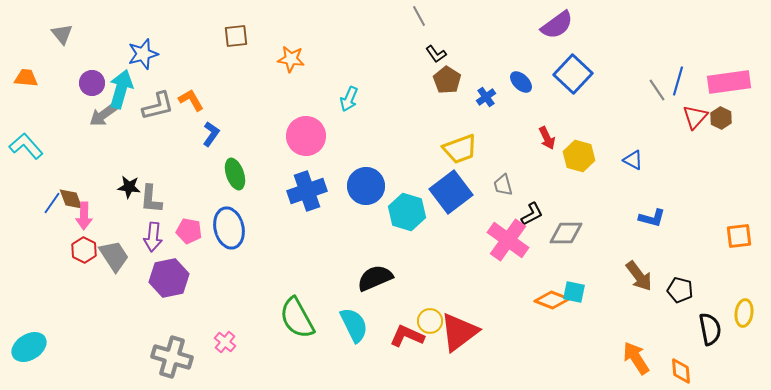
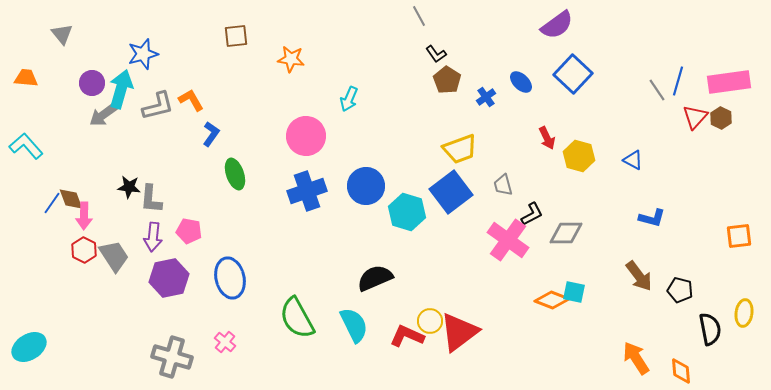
blue ellipse at (229, 228): moved 1 px right, 50 px down
